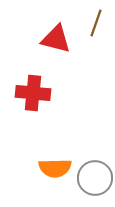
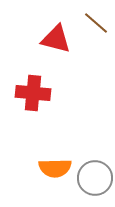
brown line: rotated 68 degrees counterclockwise
